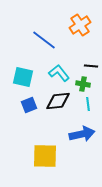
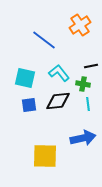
black line: rotated 16 degrees counterclockwise
cyan square: moved 2 px right, 1 px down
blue square: rotated 14 degrees clockwise
blue arrow: moved 1 px right, 4 px down
